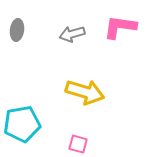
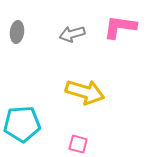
gray ellipse: moved 2 px down
cyan pentagon: rotated 6 degrees clockwise
